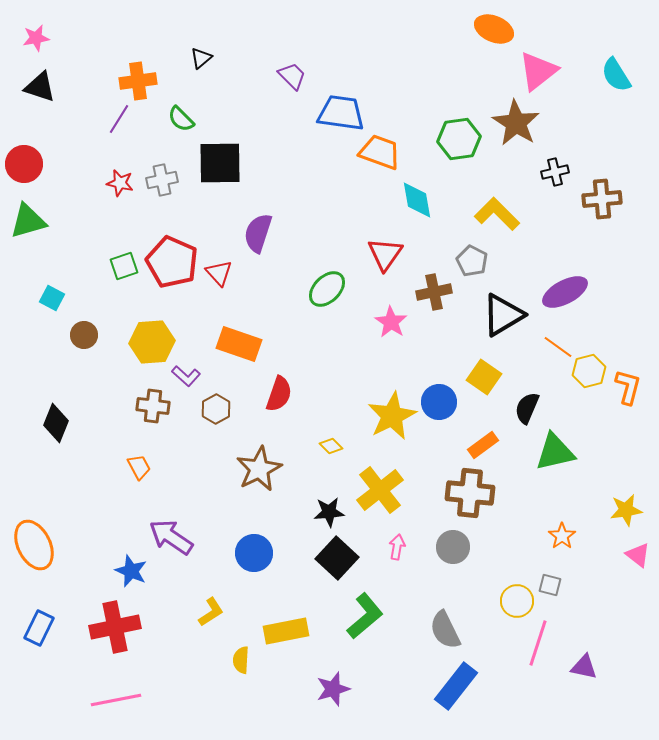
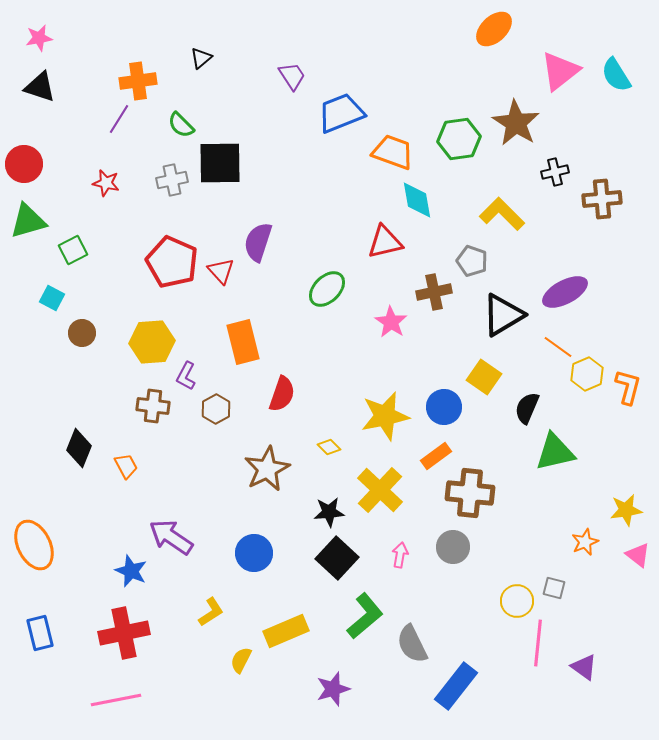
orange ellipse at (494, 29): rotated 66 degrees counterclockwise
pink star at (36, 38): moved 3 px right
pink triangle at (538, 71): moved 22 px right
purple trapezoid at (292, 76): rotated 12 degrees clockwise
blue trapezoid at (341, 113): rotated 30 degrees counterclockwise
green semicircle at (181, 119): moved 6 px down
orange trapezoid at (380, 152): moved 13 px right
gray cross at (162, 180): moved 10 px right
red star at (120, 183): moved 14 px left
yellow L-shape at (497, 214): moved 5 px right
purple semicircle at (258, 233): moved 9 px down
red triangle at (385, 254): moved 12 px up; rotated 42 degrees clockwise
gray pentagon at (472, 261): rotated 8 degrees counterclockwise
green square at (124, 266): moved 51 px left, 16 px up; rotated 8 degrees counterclockwise
red triangle at (219, 273): moved 2 px right, 2 px up
brown circle at (84, 335): moved 2 px left, 2 px up
orange rectangle at (239, 344): moved 4 px right, 2 px up; rotated 57 degrees clockwise
yellow hexagon at (589, 371): moved 2 px left, 3 px down; rotated 8 degrees counterclockwise
purple L-shape at (186, 376): rotated 76 degrees clockwise
red semicircle at (279, 394): moved 3 px right
blue circle at (439, 402): moved 5 px right, 5 px down
yellow star at (392, 416): moved 7 px left; rotated 15 degrees clockwise
black diamond at (56, 423): moved 23 px right, 25 px down
orange rectangle at (483, 445): moved 47 px left, 11 px down
yellow diamond at (331, 446): moved 2 px left, 1 px down
orange trapezoid at (139, 467): moved 13 px left, 1 px up
brown star at (259, 469): moved 8 px right
yellow cross at (380, 490): rotated 9 degrees counterclockwise
orange star at (562, 536): moved 23 px right, 6 px down; rotated 12 degrees clockwise
pink arrow at (397, 547): moved 3 px right, 8 px down
gray square at (550, 585): moved 4 px right, 3 px down
red cross at (115, 627): moved 9 px right, 6 px down
blue rectangle at (39, 628): moved 1 px right, 5 px down; rotated 40 degrees counterclockwise
gray semicircle at (445, 630): moved 33 px left, 14 px down
yellow rectangle at (286, 631): rotated 12 degrees counterclockwise
pink line at (538, 643): rotated 12 degrees counterclockwise
yellow semicircle at (241, 660): rotated 24 degrees clockwise
purple triangle at (584, 667): rotated 24 degrees clockwise
